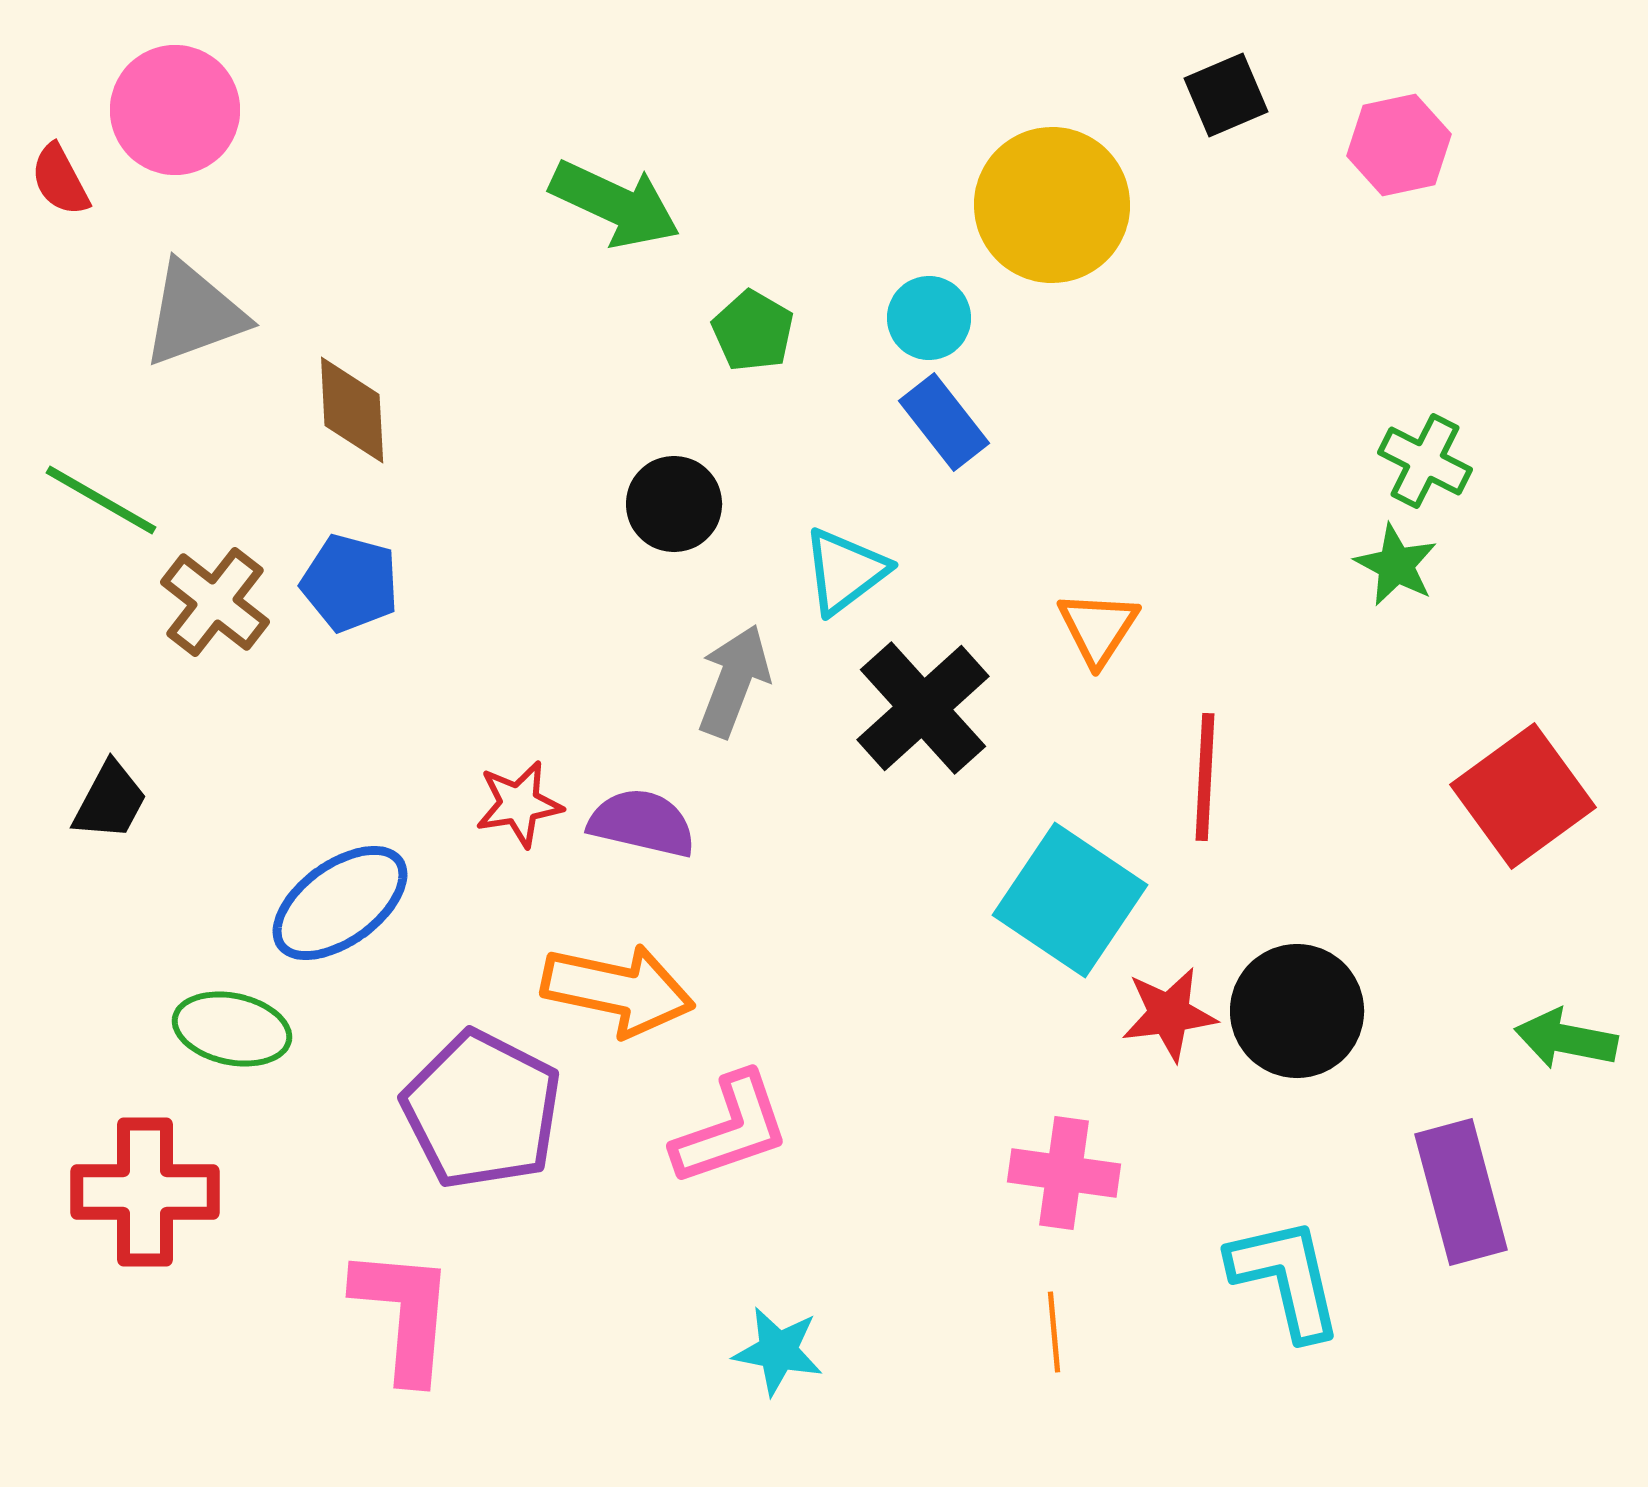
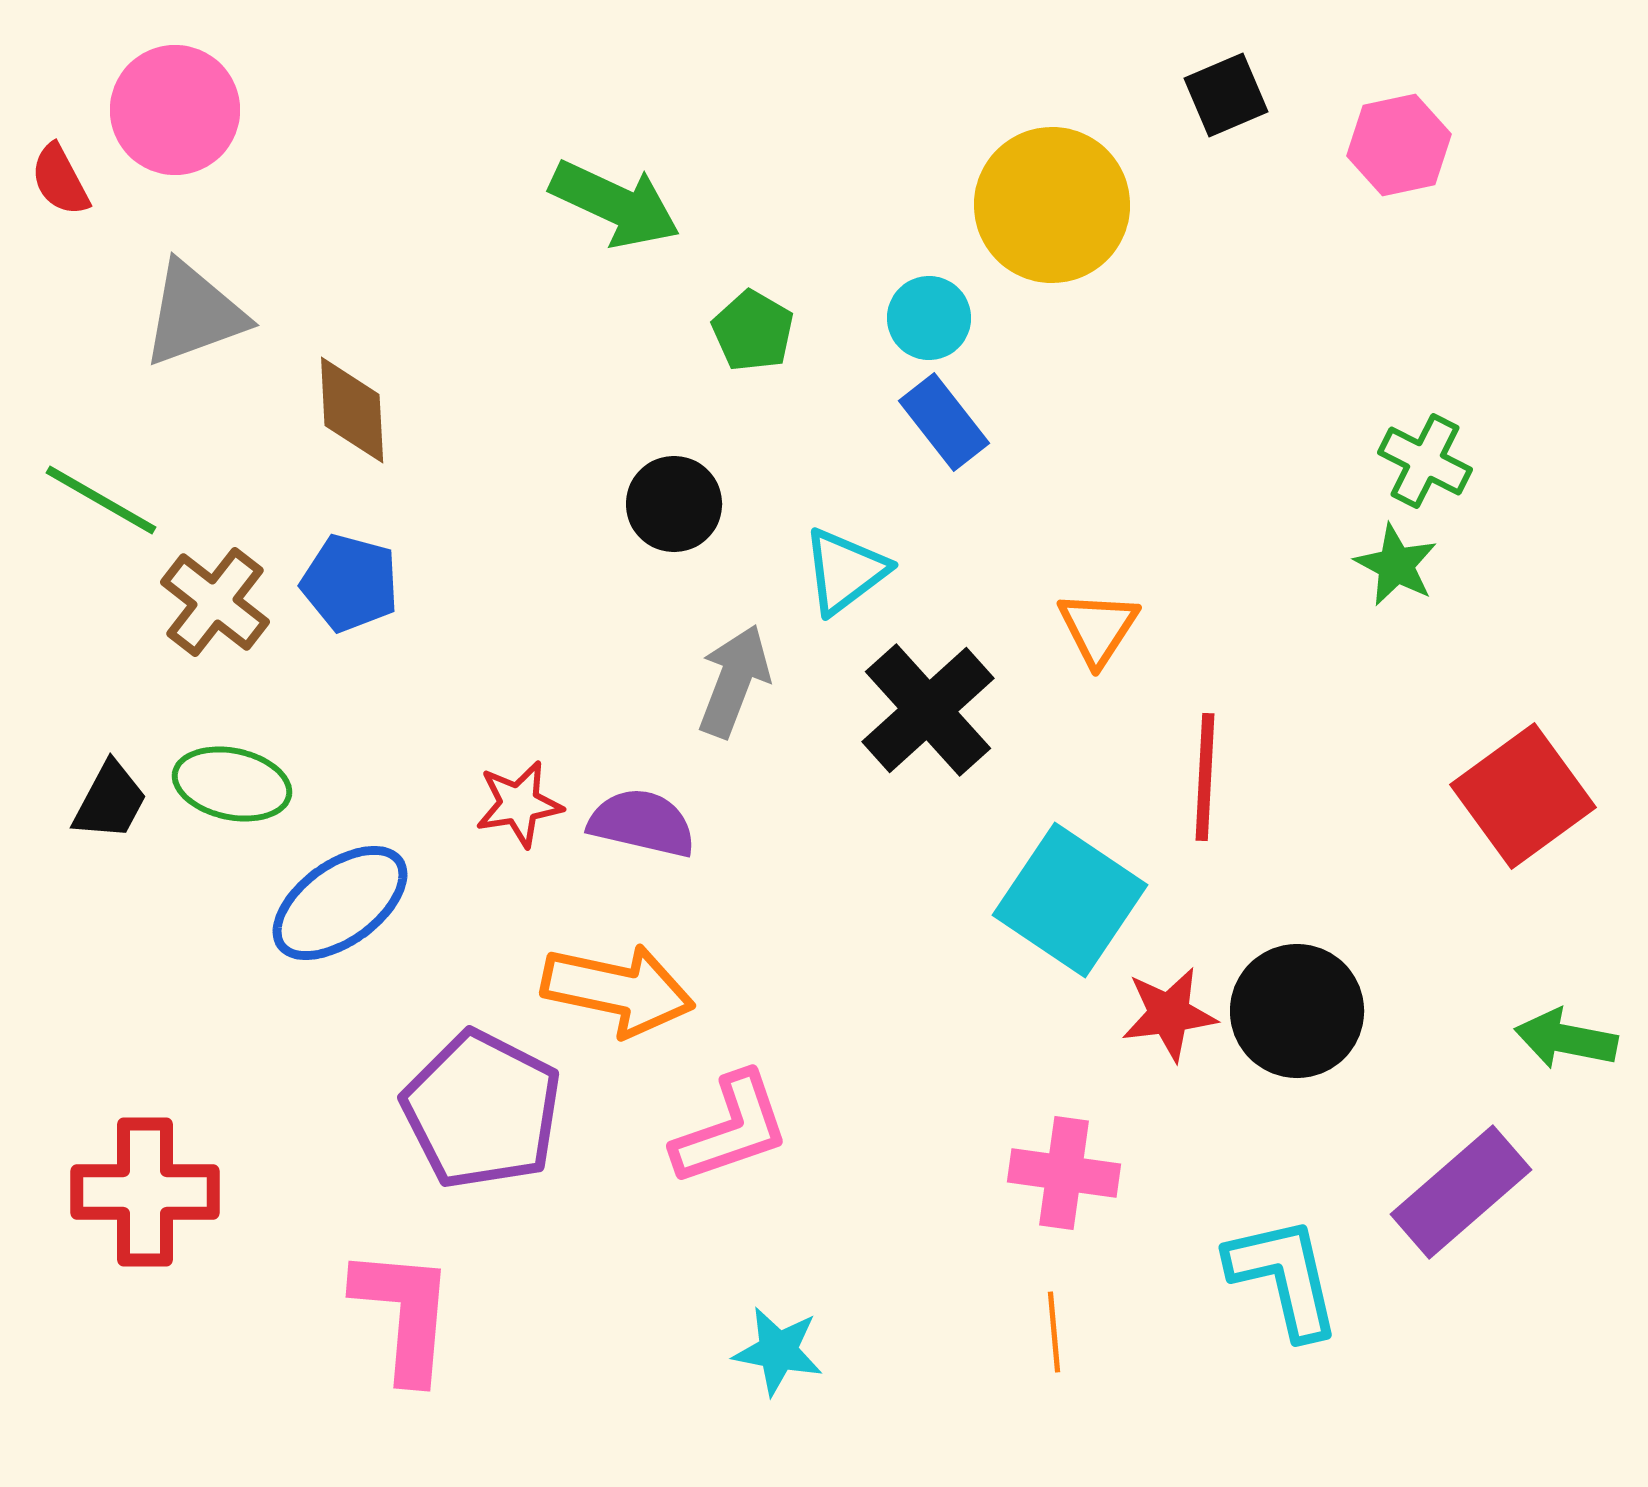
black cross at (923, 708): moved 5 px right, 2 px down
green ellipse at (232, 1029): moved 245 px up
purple rectangle at (1461, 1192): rotated 64 degrees clockwise
cyan L-shape at (1286, 1278): moved 2 px left, 1 px up
